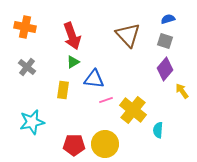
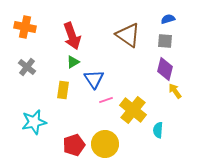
brown triangle: rotated 12 degrees counterclockwise
gray square: rotated 14 degrees counterclockwise
purple diamond: rotated 25 degrees counterclockwise
blue triangle: rotated 50 degrees clockwise
yellow arrow: moved 7 px left
cyan star: moved 2 px right
red pentagon: rotated 20 degrees counterclockwise
